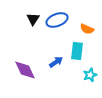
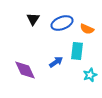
blue ellipse: moved 5 px right, 3 px down
